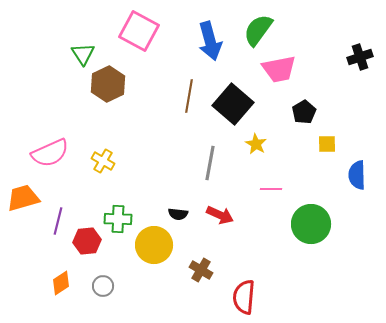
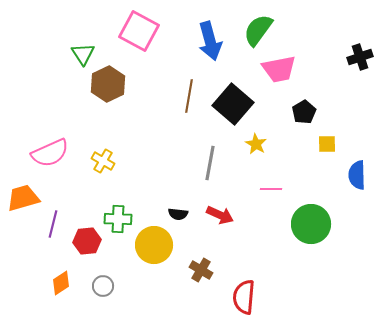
purple line: moved 5 px left, 3 px down
